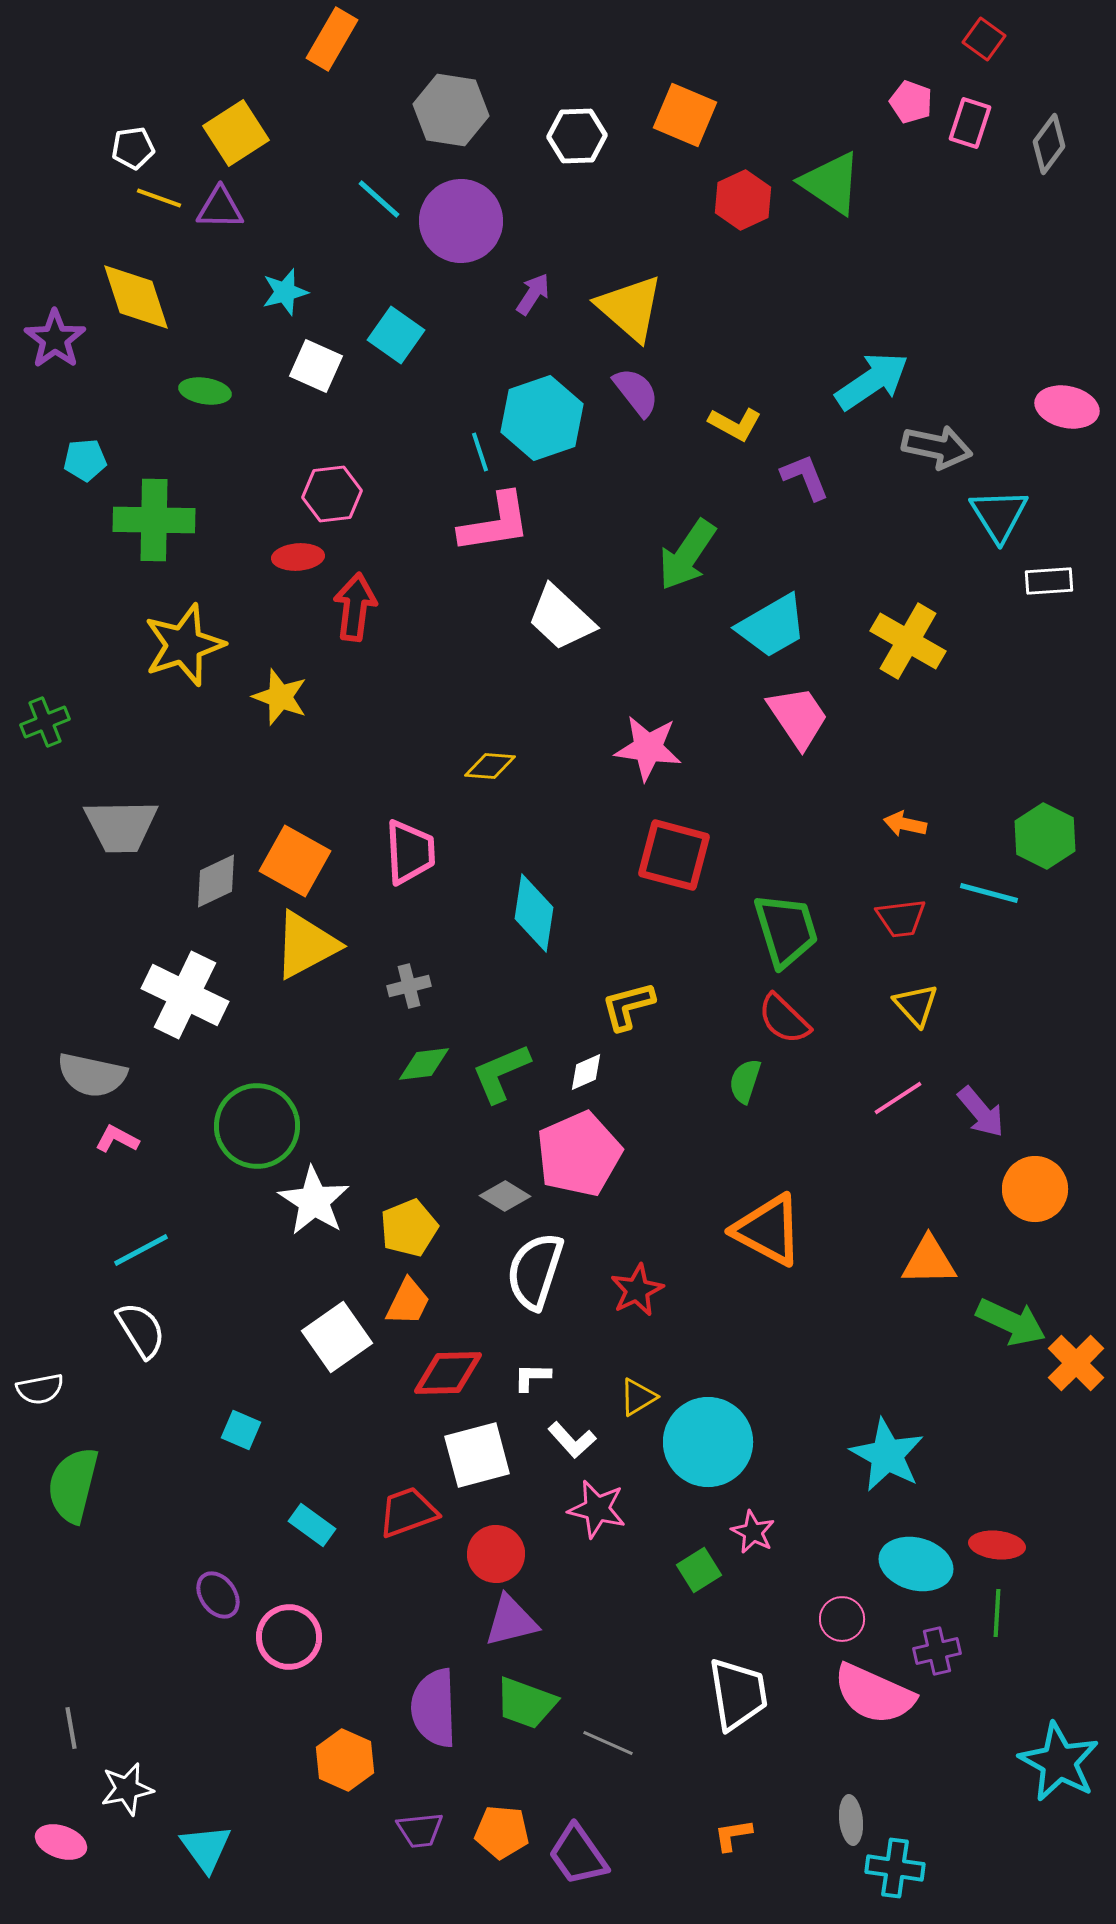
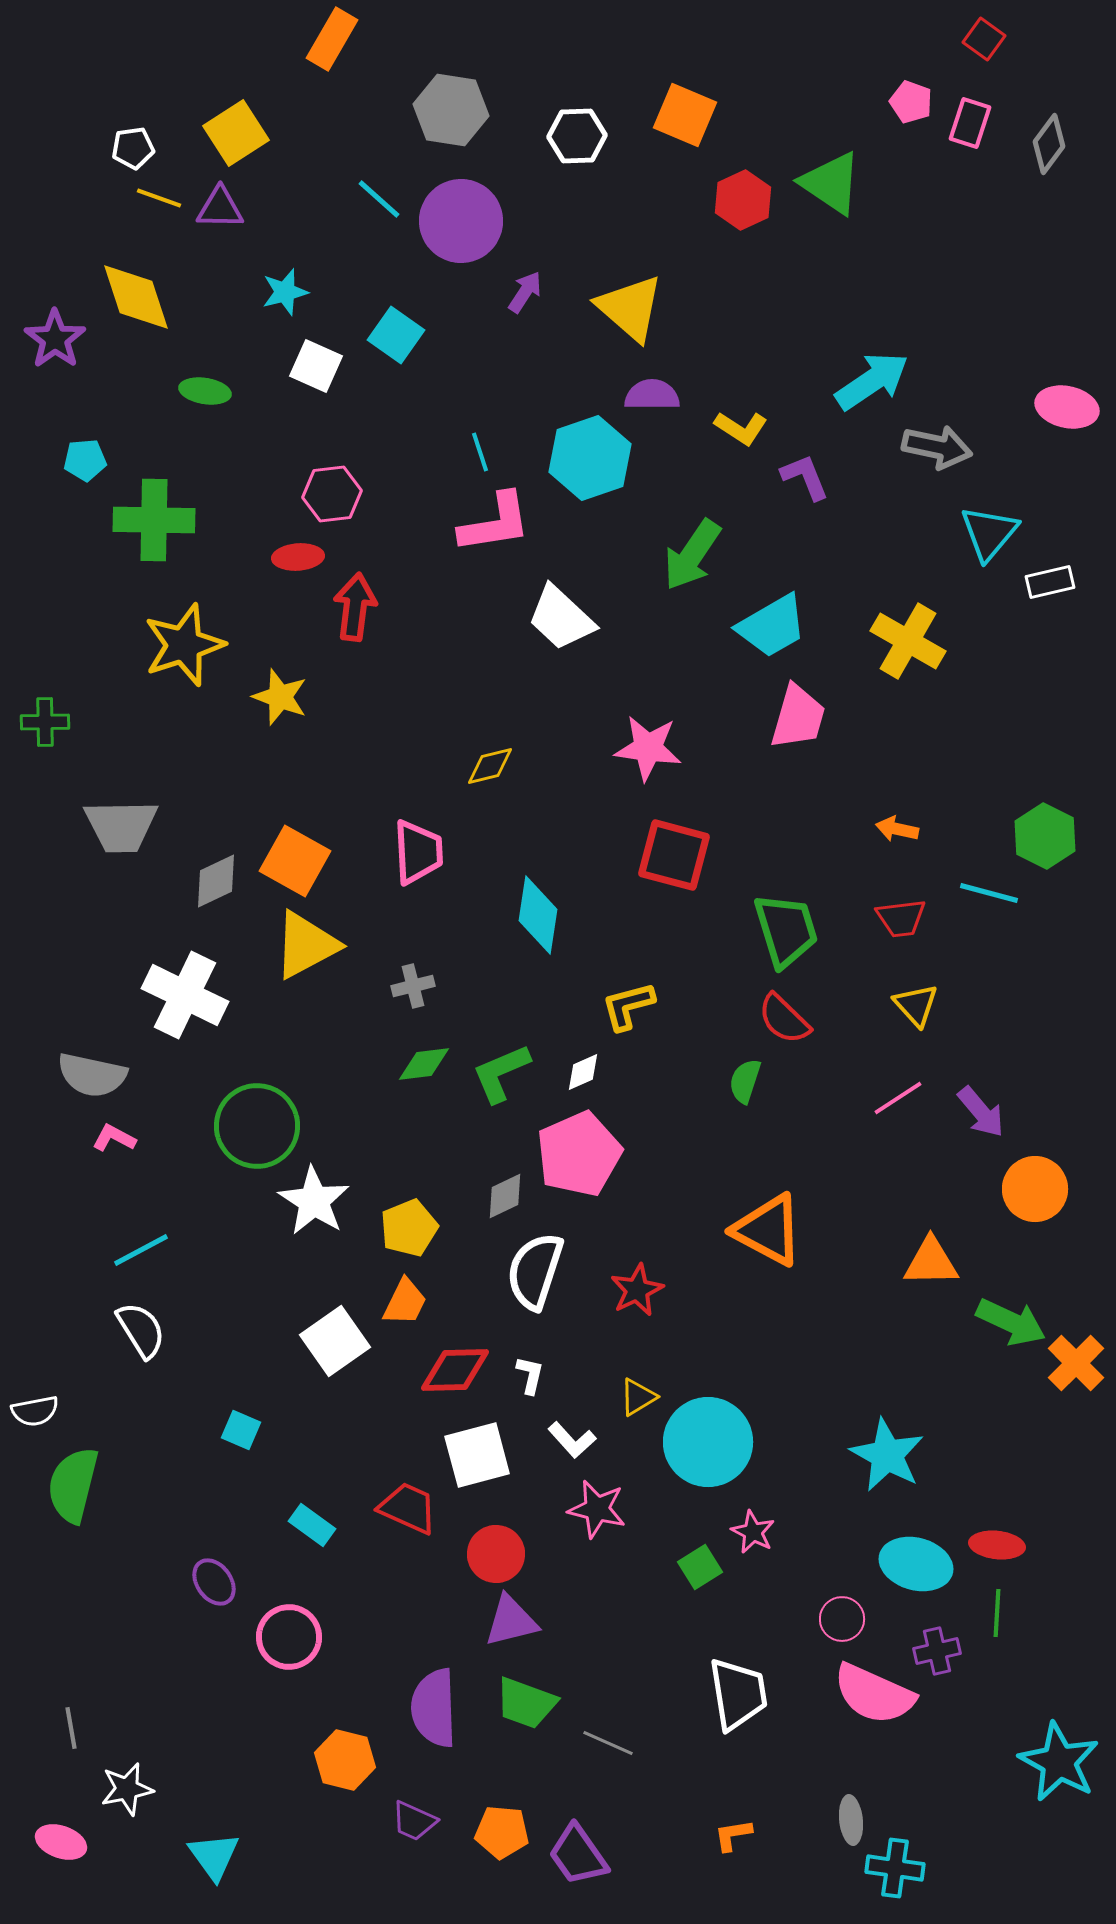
purple arrow at (533, 294): moved 8 px left, 2 px up
purple semicircle at (636, 392): moved 16 px right, 3 px down; rotated 52 degrees counterclockwise
cyan hexagon at (542, 418): moved 48 px right, 40 px down
yellow L-shape at (735, 424): moved 6 px right, 4 px down; rotated 4 degrees clockwise
cyan triangle at (999, 515): moved 10 px left, 18 px down; rotated 12 degrees clockwise
green arrow at (687, 555): moved 5 px right
white rectangle at (1049, 581): moved 1 px right, 1 px down; rotated 9 degrees counterclockwise
pink trapezoid at (798, 717): rotated 50 degrees clockwise
green cross at (45, 722): rotated 21 degrees clockwise
yellow diamond at (490, 766): rotated 18 degrees counterclockwise
orange arrow at (905, 824): moved 8 px left, 5 px down
pink trapezoid at (410, 852): moved 8 px right
cyan diamond at (534, 913): moved 4 px right, 2 px down
gray cross at (409, 986): moved 4 px right
white diamond at (586, 1072): moved 3 px left
pink L-shape at (117, 1139): moved 3 px left, 1 px up
gray diamond at (505, 1196): rotated 57 degrees counterclockwise
orange triangle at (929, 1261): moved 2 px right, 1 px down
orange trapezoid at (408, 1302): moved 3 px left
white square at (337, 1337): moved 2 px left, 4 px down
red diamond at (448, 1373): moved 7 px right, 3 px up
white L-shape at (532, 1377): moved 2 px left, 2 px up; rotated 102 degrees clockwise
white semicircle at (40, 1389): moved 5 px left, 22 px down
red trapezoid at (408, 1512): moved 4 px up; rotated 44 degrees clockwise
green square at (699, 1570): moved 1 px right, 3 px up
purple ellipse at (218, 1595): moved 4 px left, 13 px up
orange hexagon at (345, 1760): rotated 10 degrees counterclockwise
purple trapezoid at (420, 1830): moved 6 px left, 9 px up; rotated 30 degrees clockwise
cyan triangle at (206, 1848): moved 8 px right, 8 px down
